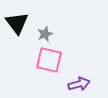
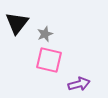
black triangle: rotated 15 degrees clockwise
